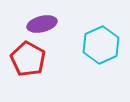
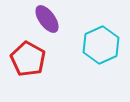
purple ellipse: moved 5 px right, 5 px up; rotated 68 degrees clockwise
